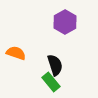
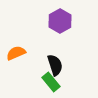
purple hexagon: moved 5 px left, 1 px up
orange semicircle: rotated 42 degrees counterclockwise
